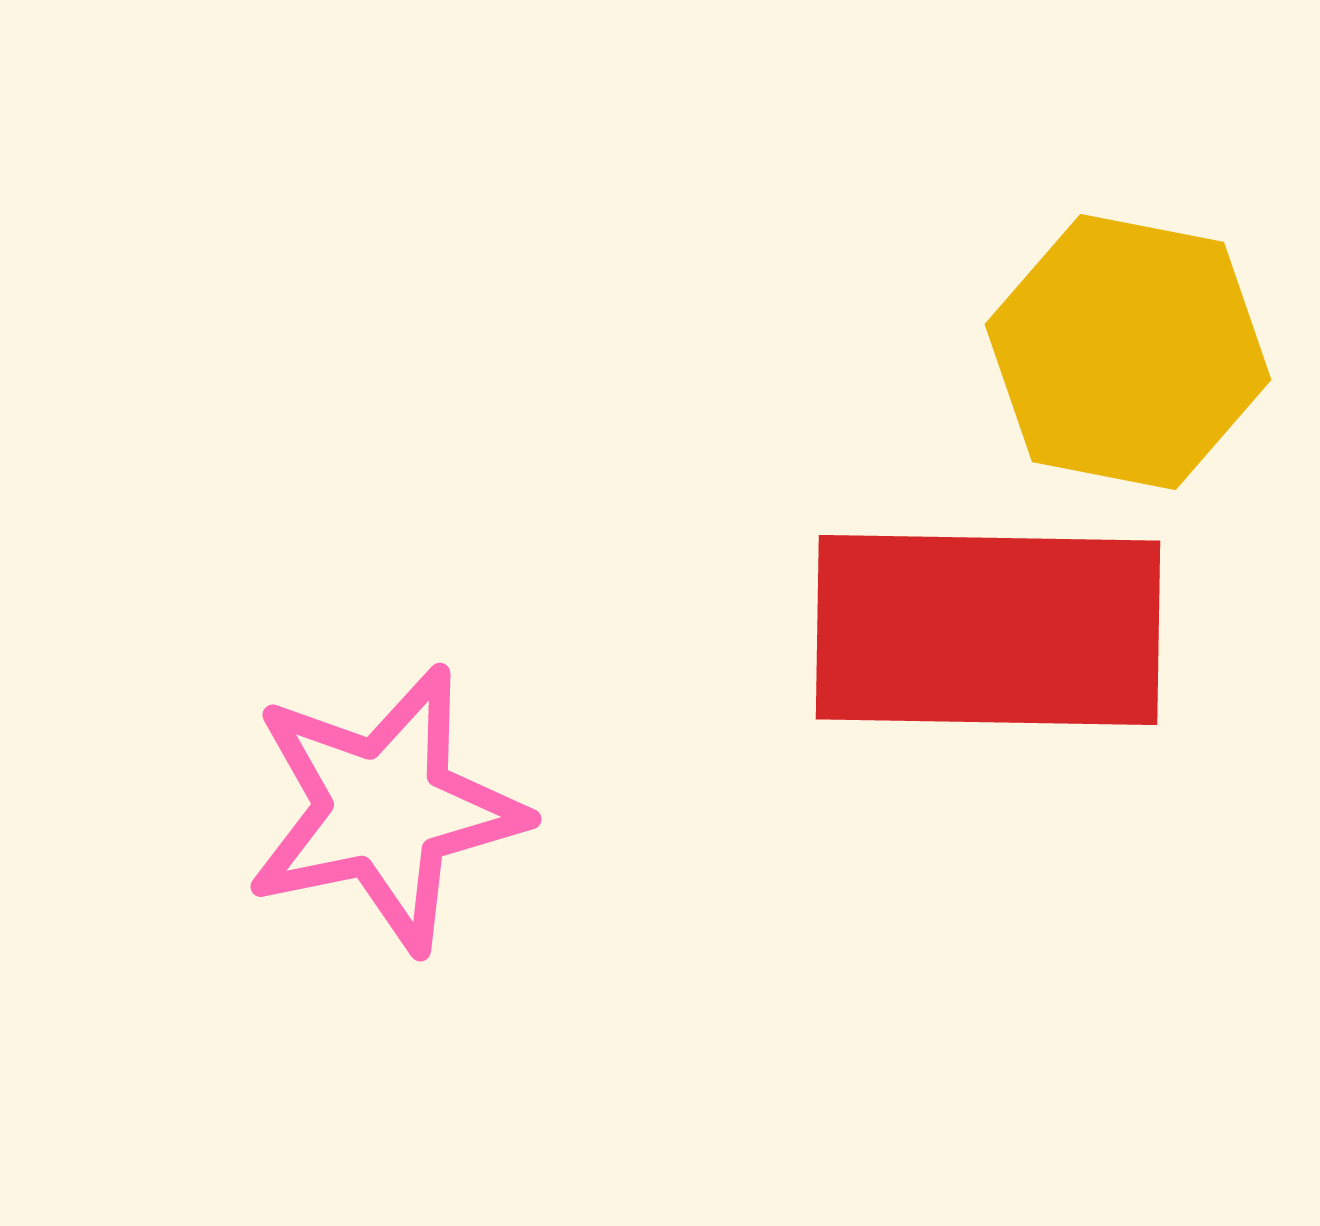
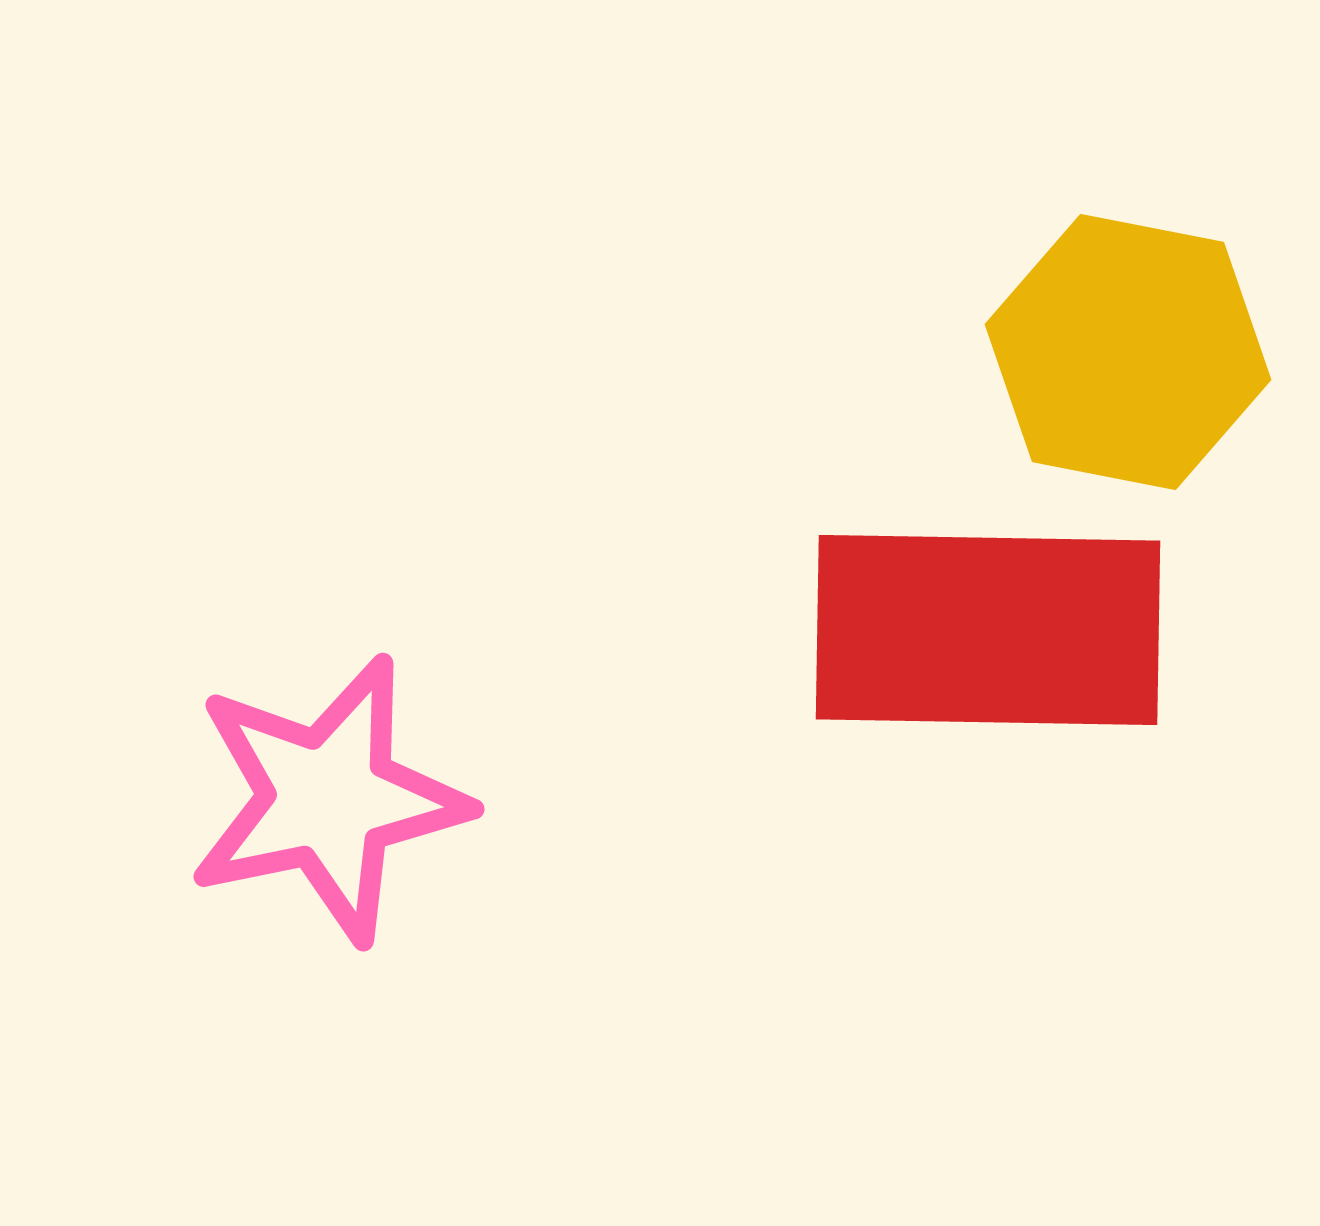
pink star: moved 57 px left, 10 px up
